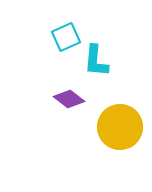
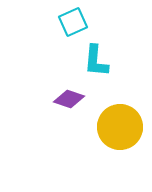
cyan square: moved 7 px right, 15 px up
purple diamond: rotated 20 degrees counterclockwise
